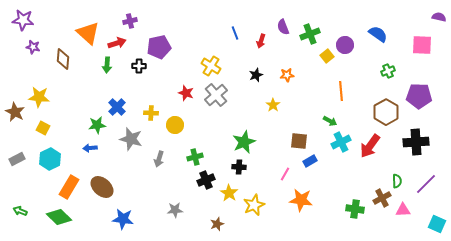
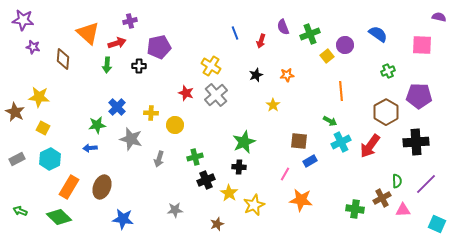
brown ellipse at (102, 187): rotated 70 degrees clockwise
